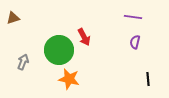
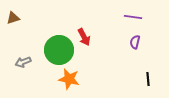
gray arrow: rotated 133 degrees counterclockwise
